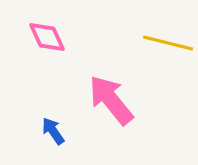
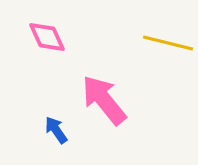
pink arrow: moved 7 px left
blue arrow: moved 3 px right, 1 px up
